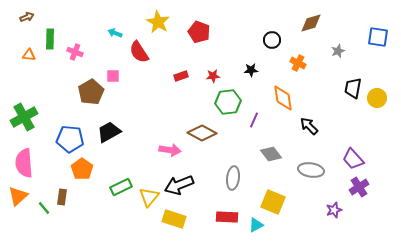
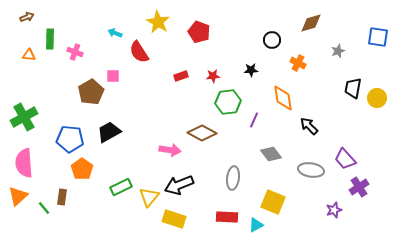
purple trapezoid at (353, 159): moved 8 px left
